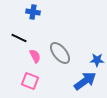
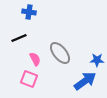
blue cross: moved 4 px left
black line: rotated 49 degrees counterclockwise
pink semicircle: moved 3 px down
pink square: moved 1 px left, 2 px up
